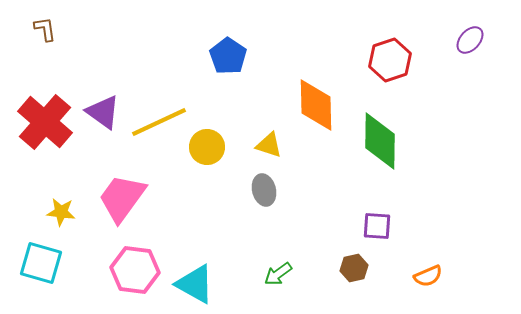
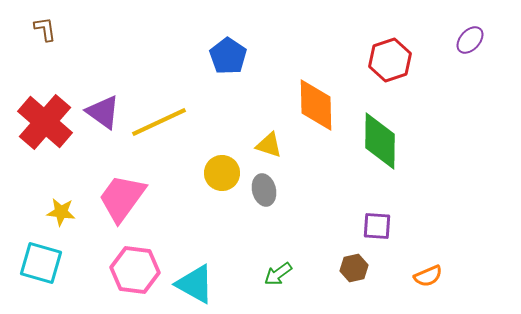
yellow circle: moved 15 px right, 26 px down
